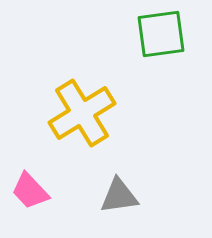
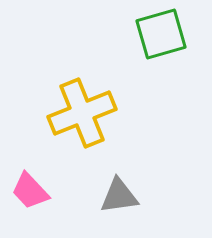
green square: rotated 8 degrees counterclockwise
yellow cross: rotated 10 degrees clockwise
